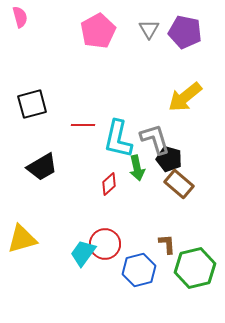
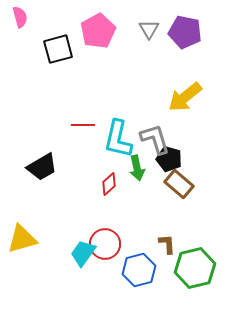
black square: moved 26 px right, 55 px up
